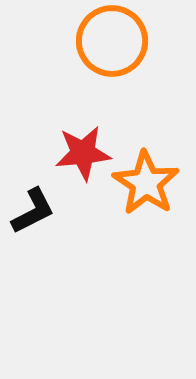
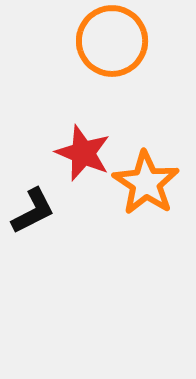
red star: rotated 28 degrees clockwise
